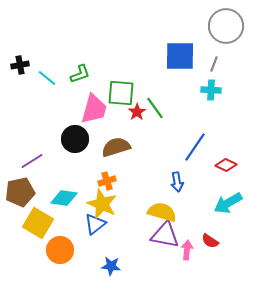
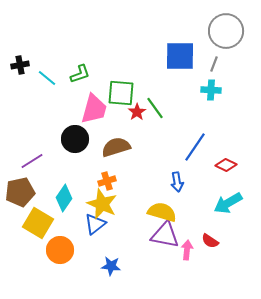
gray circle: moved 5 px down
cyan diamond: rotated 64 degrees counterclockwise
